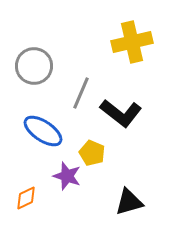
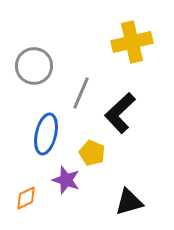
black L-shape: moved 1 px left; rotated 99 degrees clockwise
blue ellipse: moved 3 px right, 3 px down; rotated 69 degrees clockwise
purple star: moved 1 px left, 4 px down
